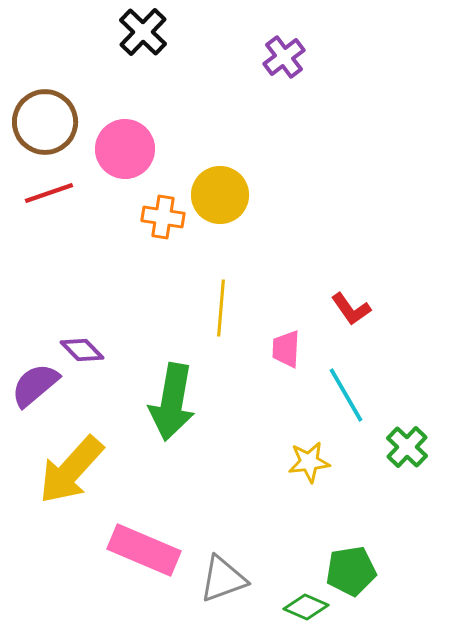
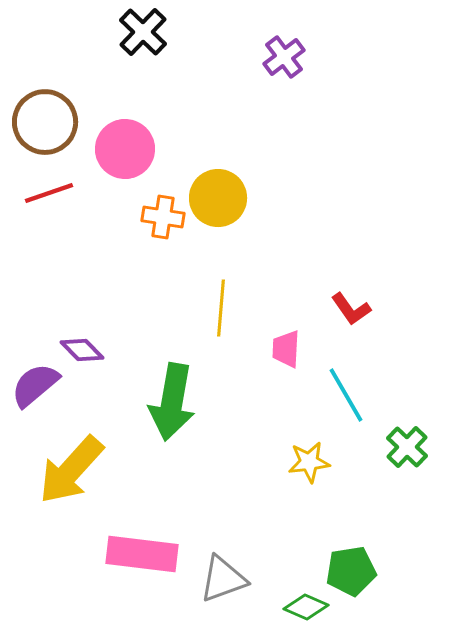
yellow circle: moved 2 px left, 3 px down
pink rectangle: moved 2 px left, 4 px down; rotated 16 degrees counterclockwise
